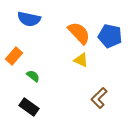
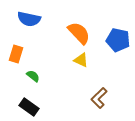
blue pentagon: moved 8 px right, 4 px down
orange rectangle: moved 2 px right, 2 px up; rotated 24 degrees counterclockwise
